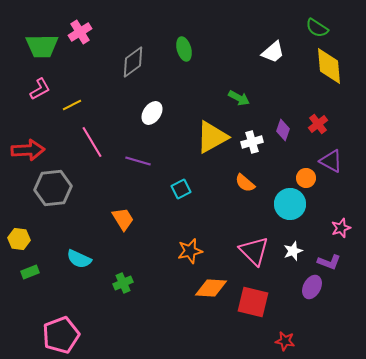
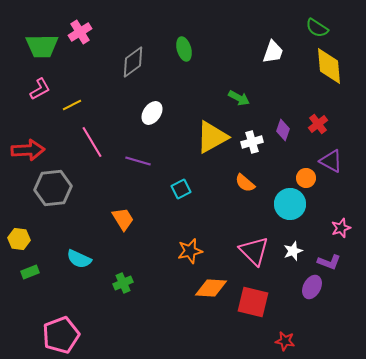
white trapezoid: rotated 30 degrees counterclockwise
